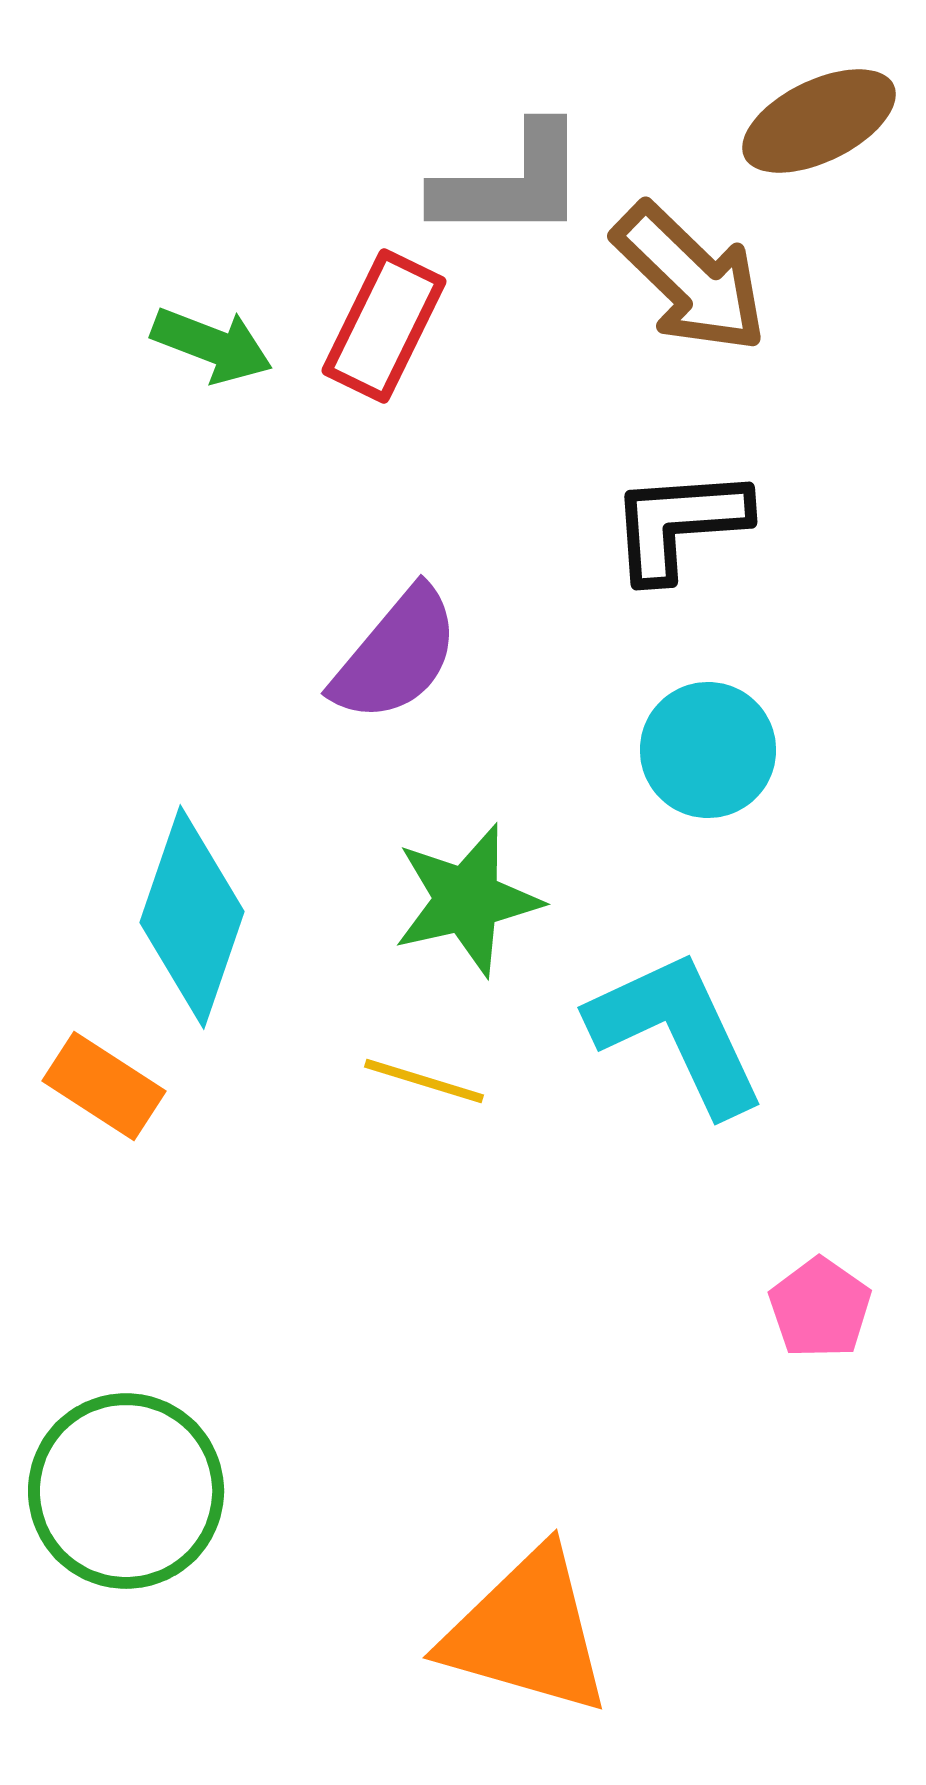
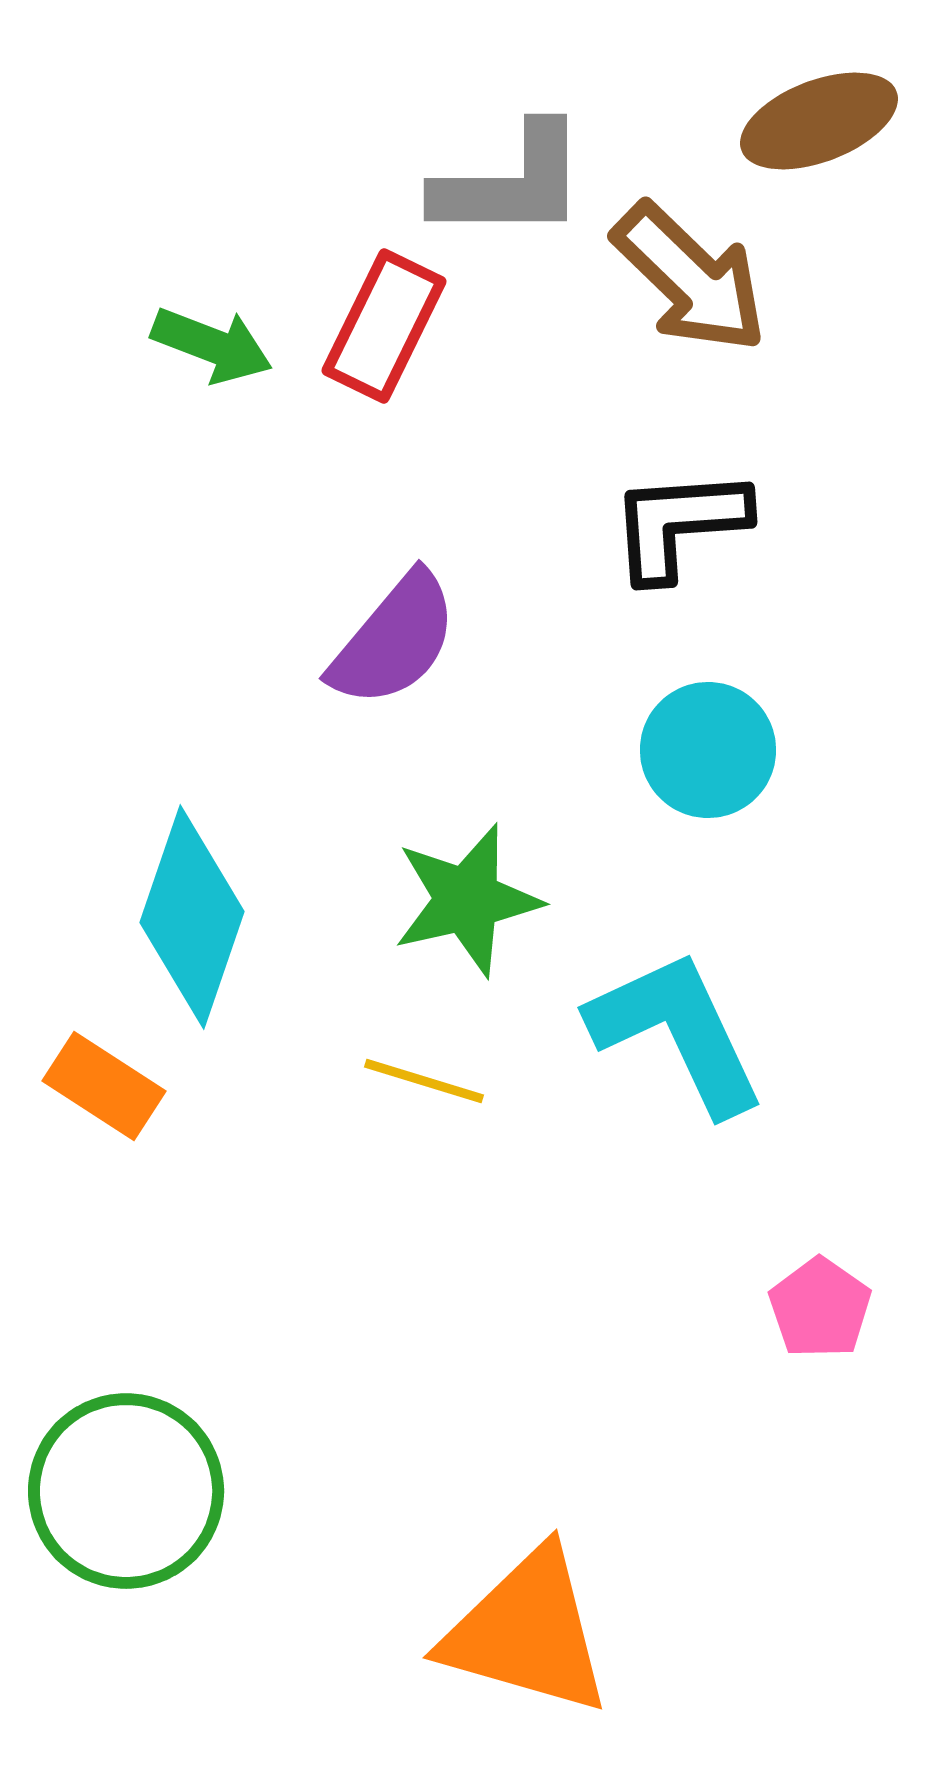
brown ellipse: rotated 5 degrees clockwise
purple semicircle: moved 2 px left, 15 px up
